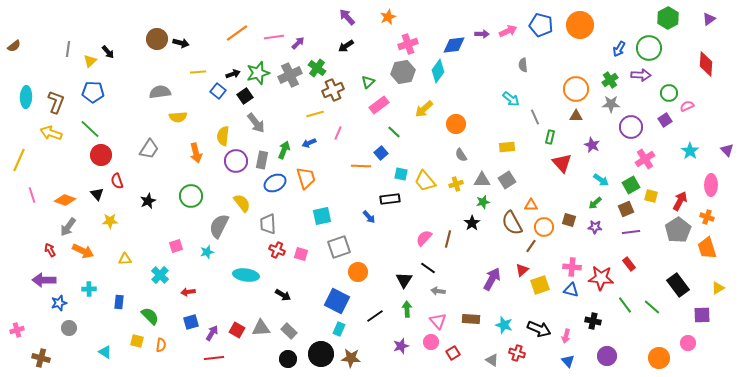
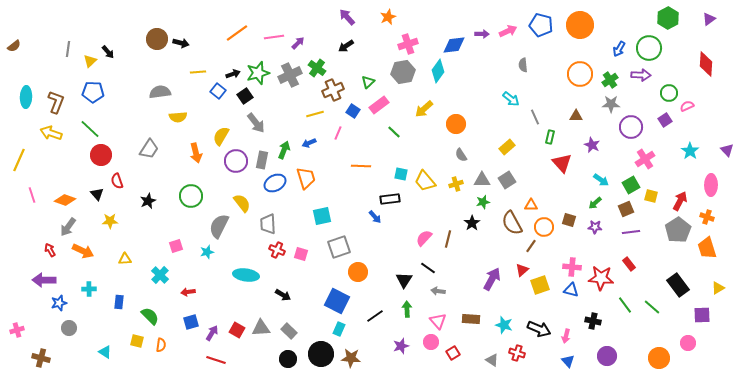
orange circle at (576, 89): moved 4 px right, 15 px up
yellow semicircle at (223, 136): moved 2 px left; rotated 24 degrees clockwise
yellow rectangle at (507, 147): rotated 35 degrees counterclockwise
blue square at (381, 153): moved 28 px left, 42 px up; rotated 16 degrees counterclockwise
blue arrow at (369, 217): moved 6 px right
red line at (214, 358): moved 2 px right, 2 px down; rotated 24 degrees clockwise
